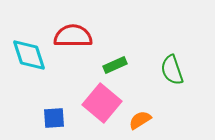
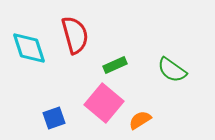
red semicircle: moved 2 px right, 1 px up; rotated 75 degrees clockwise
cyan diamond: moved 7 px up
green semicircle: rotated 36 degrees counterclockwise
pink square: moved 2 px right
blue square: rotated 15 degrees counterclockwise
